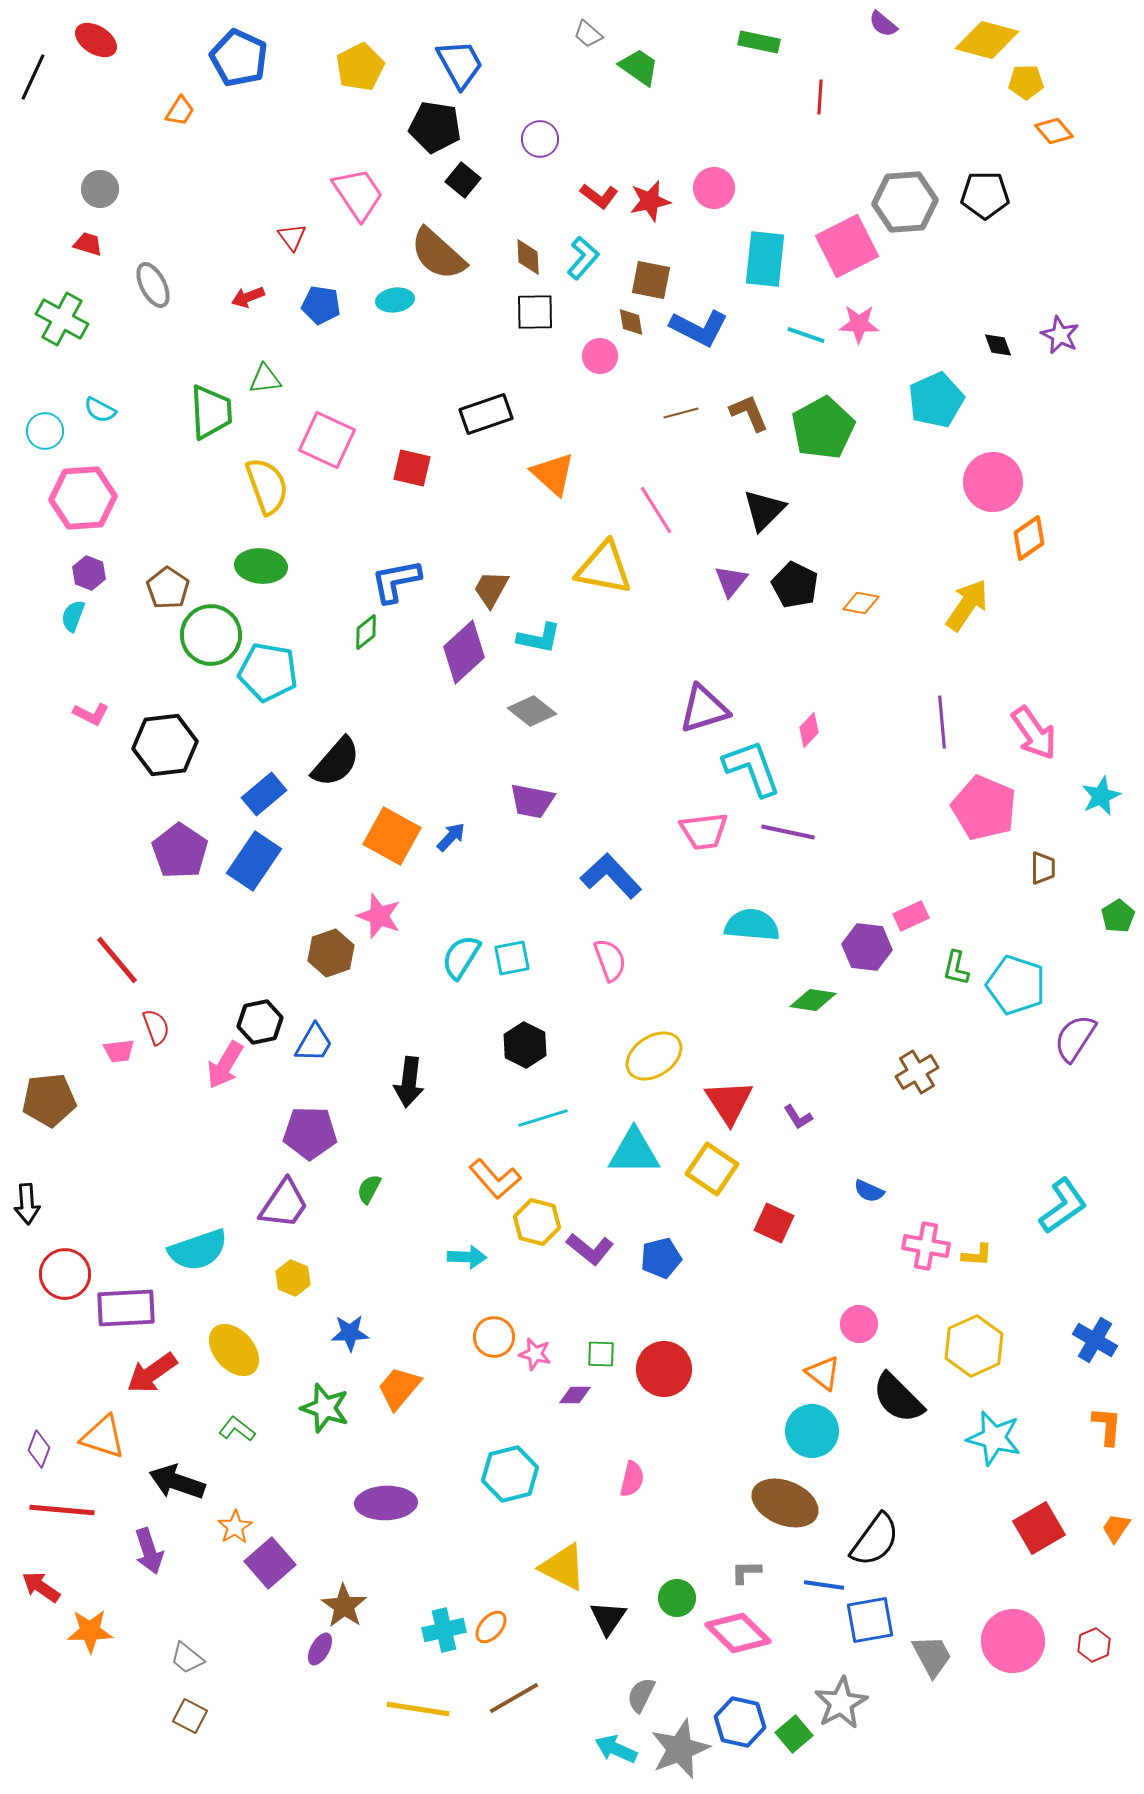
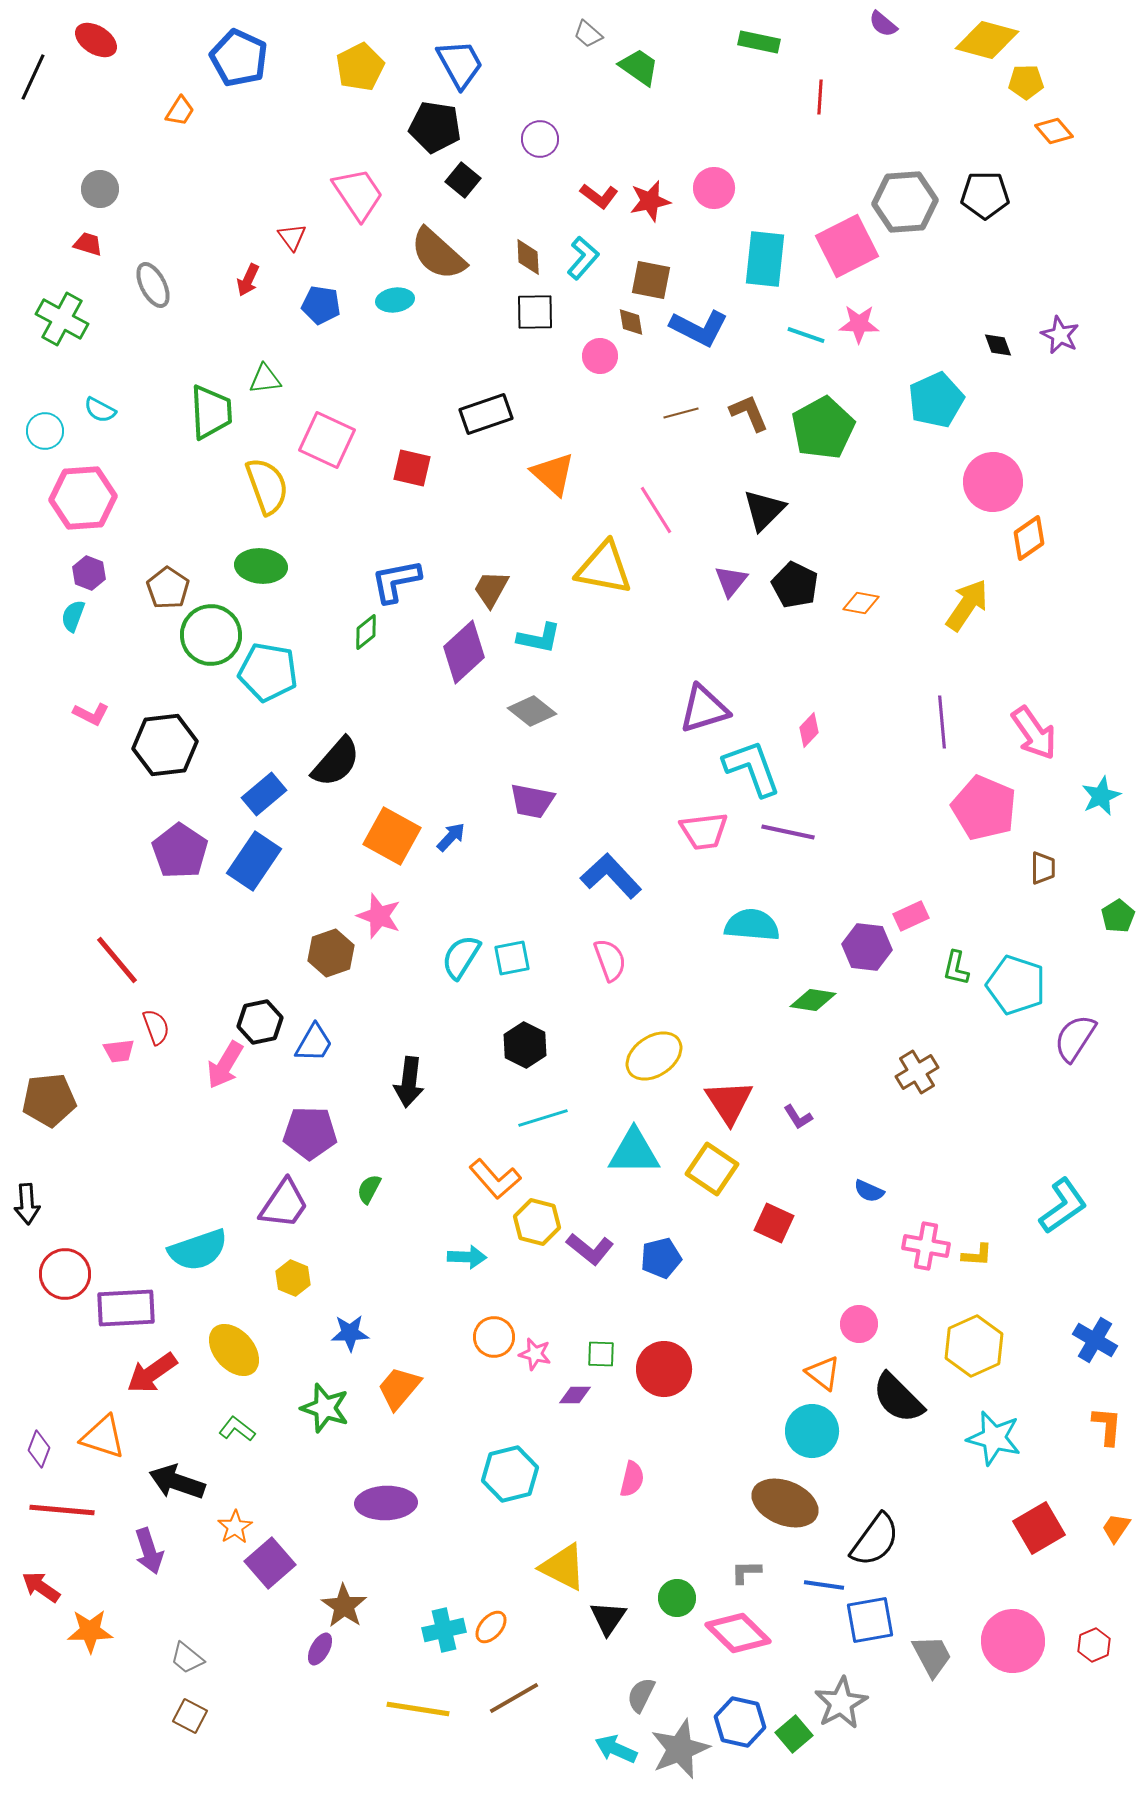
red arrow at (248, 297): moved 17 px up; rotated 44 degrees counterclockwise
